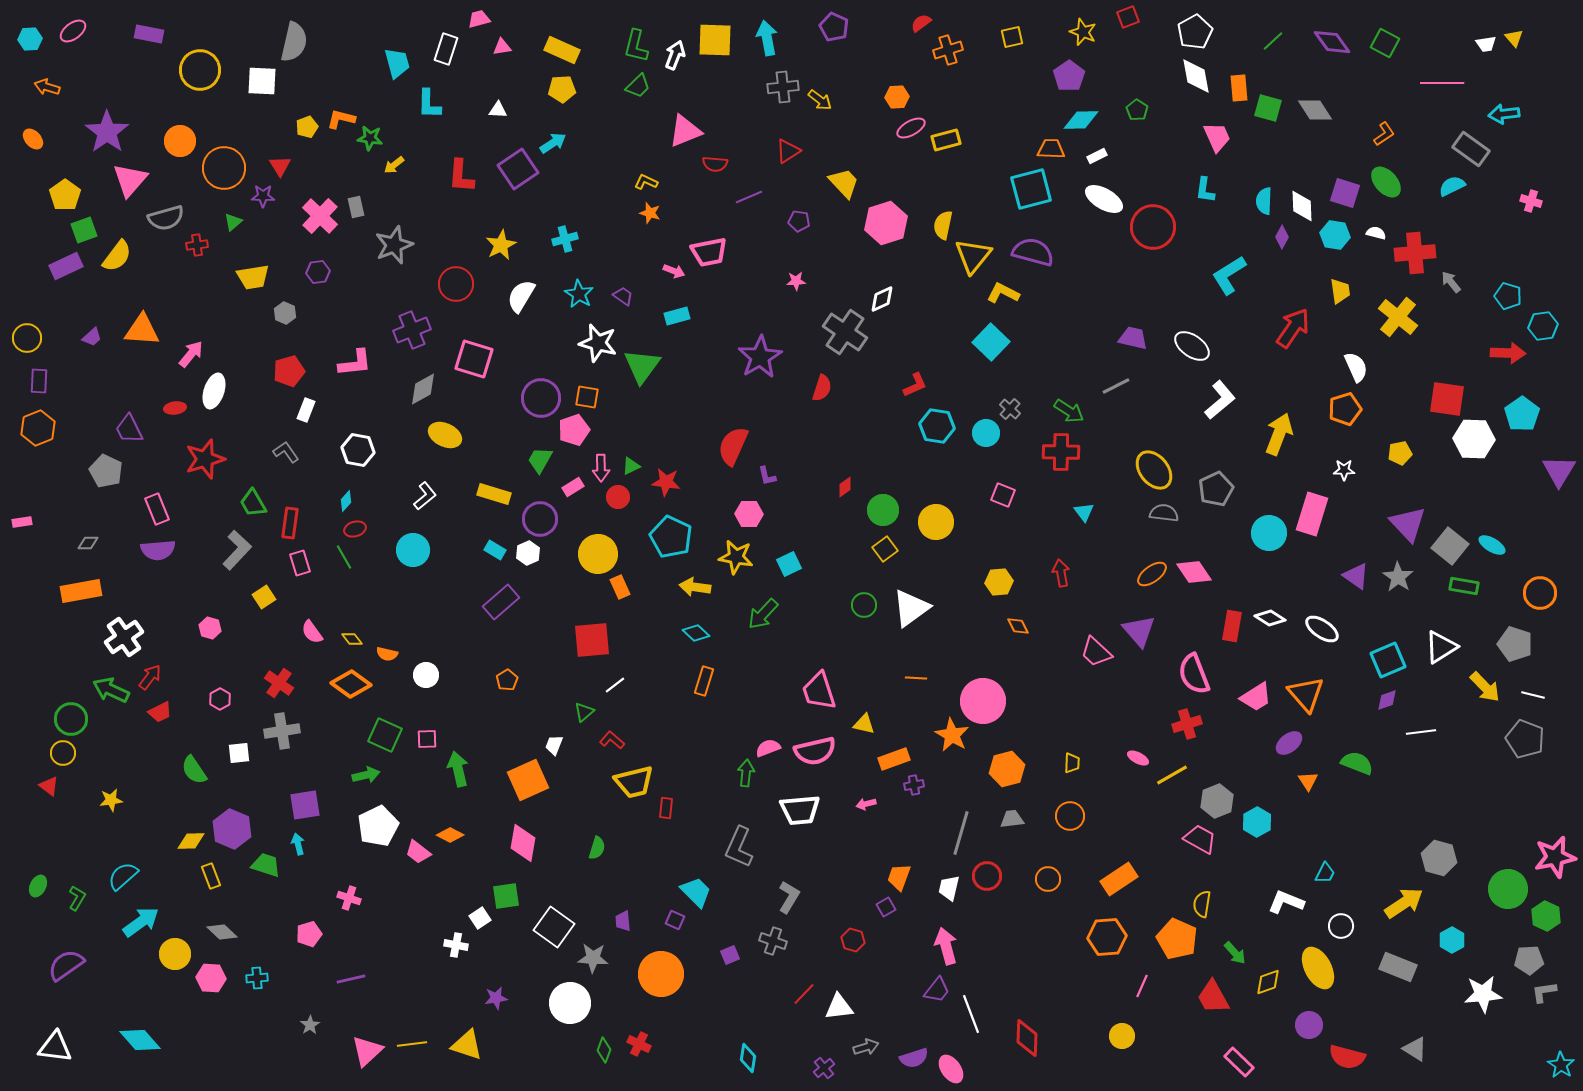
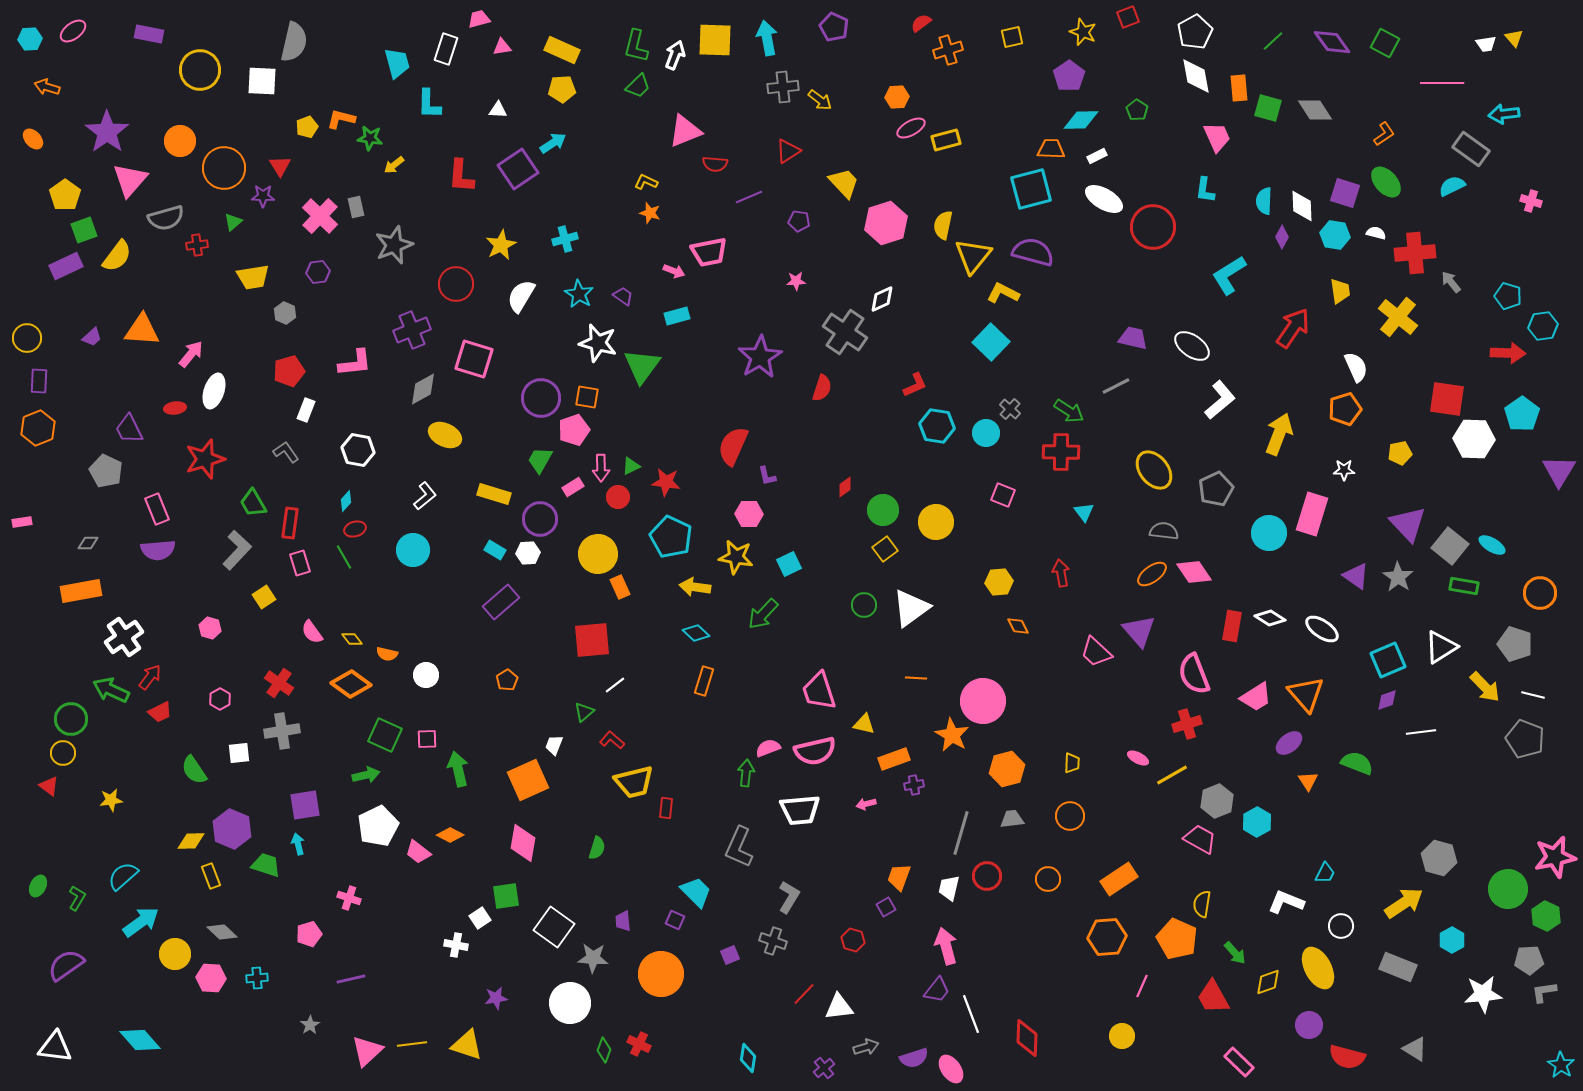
gray semicircle at (1164, 513): moved 18 px down
white hexagon at (528, 553): rotated 20 degrees clockwise
